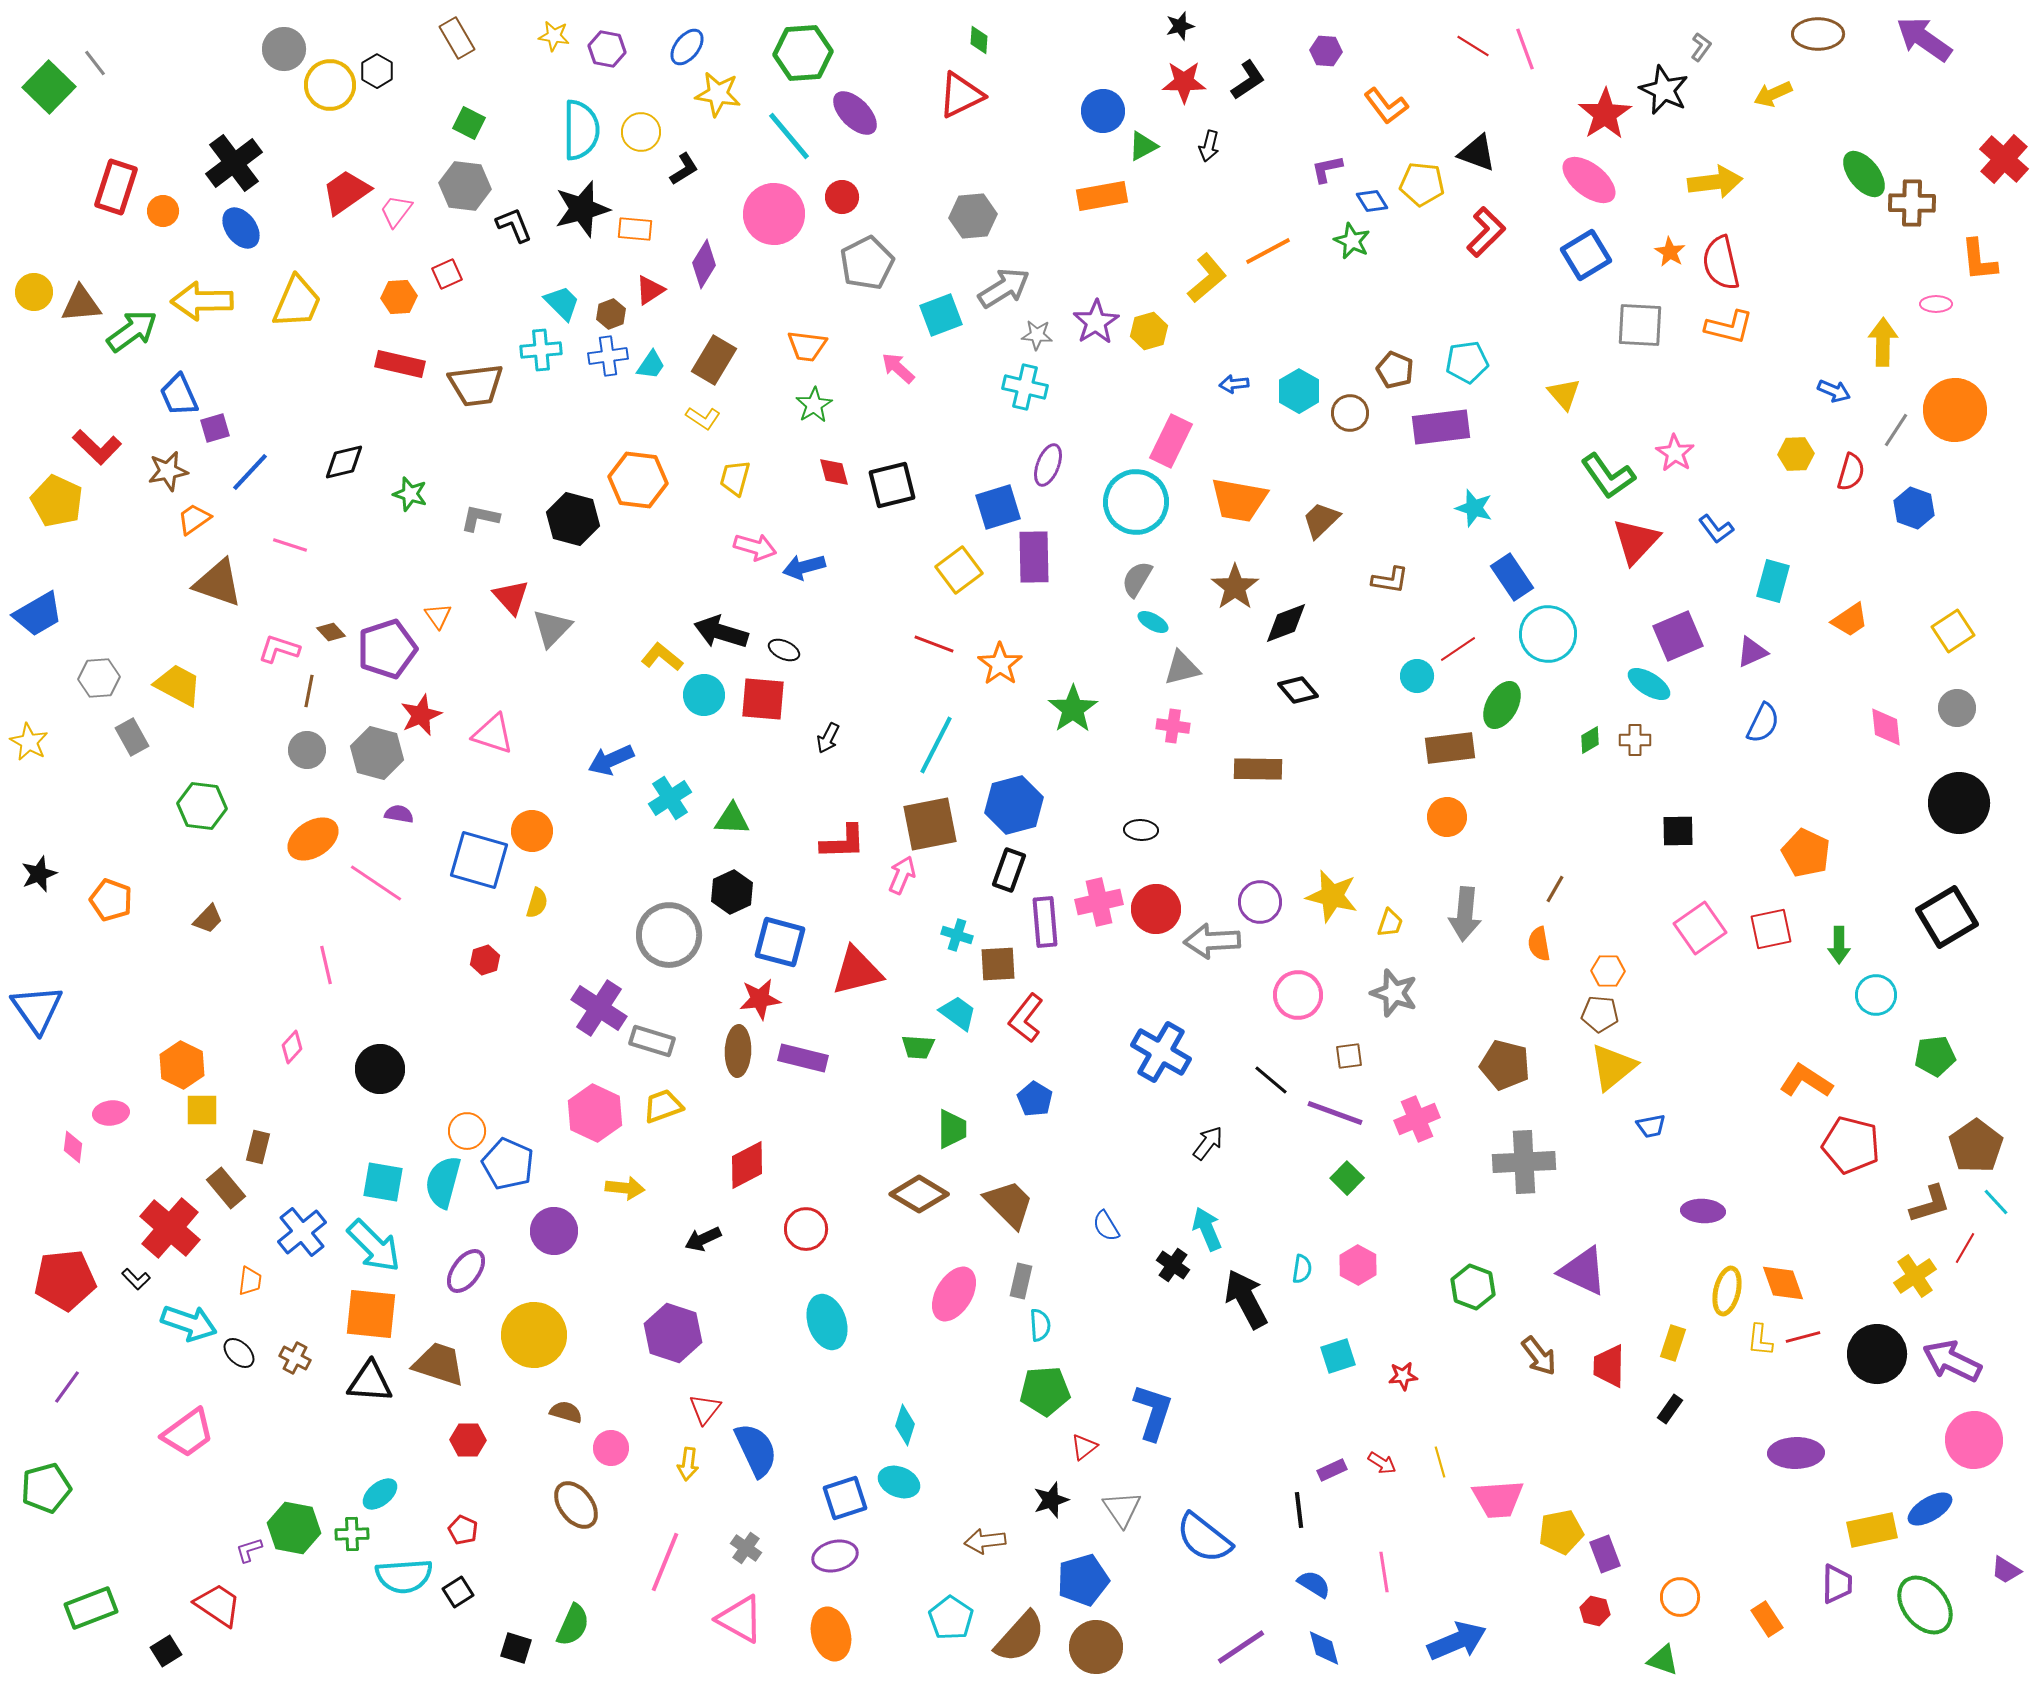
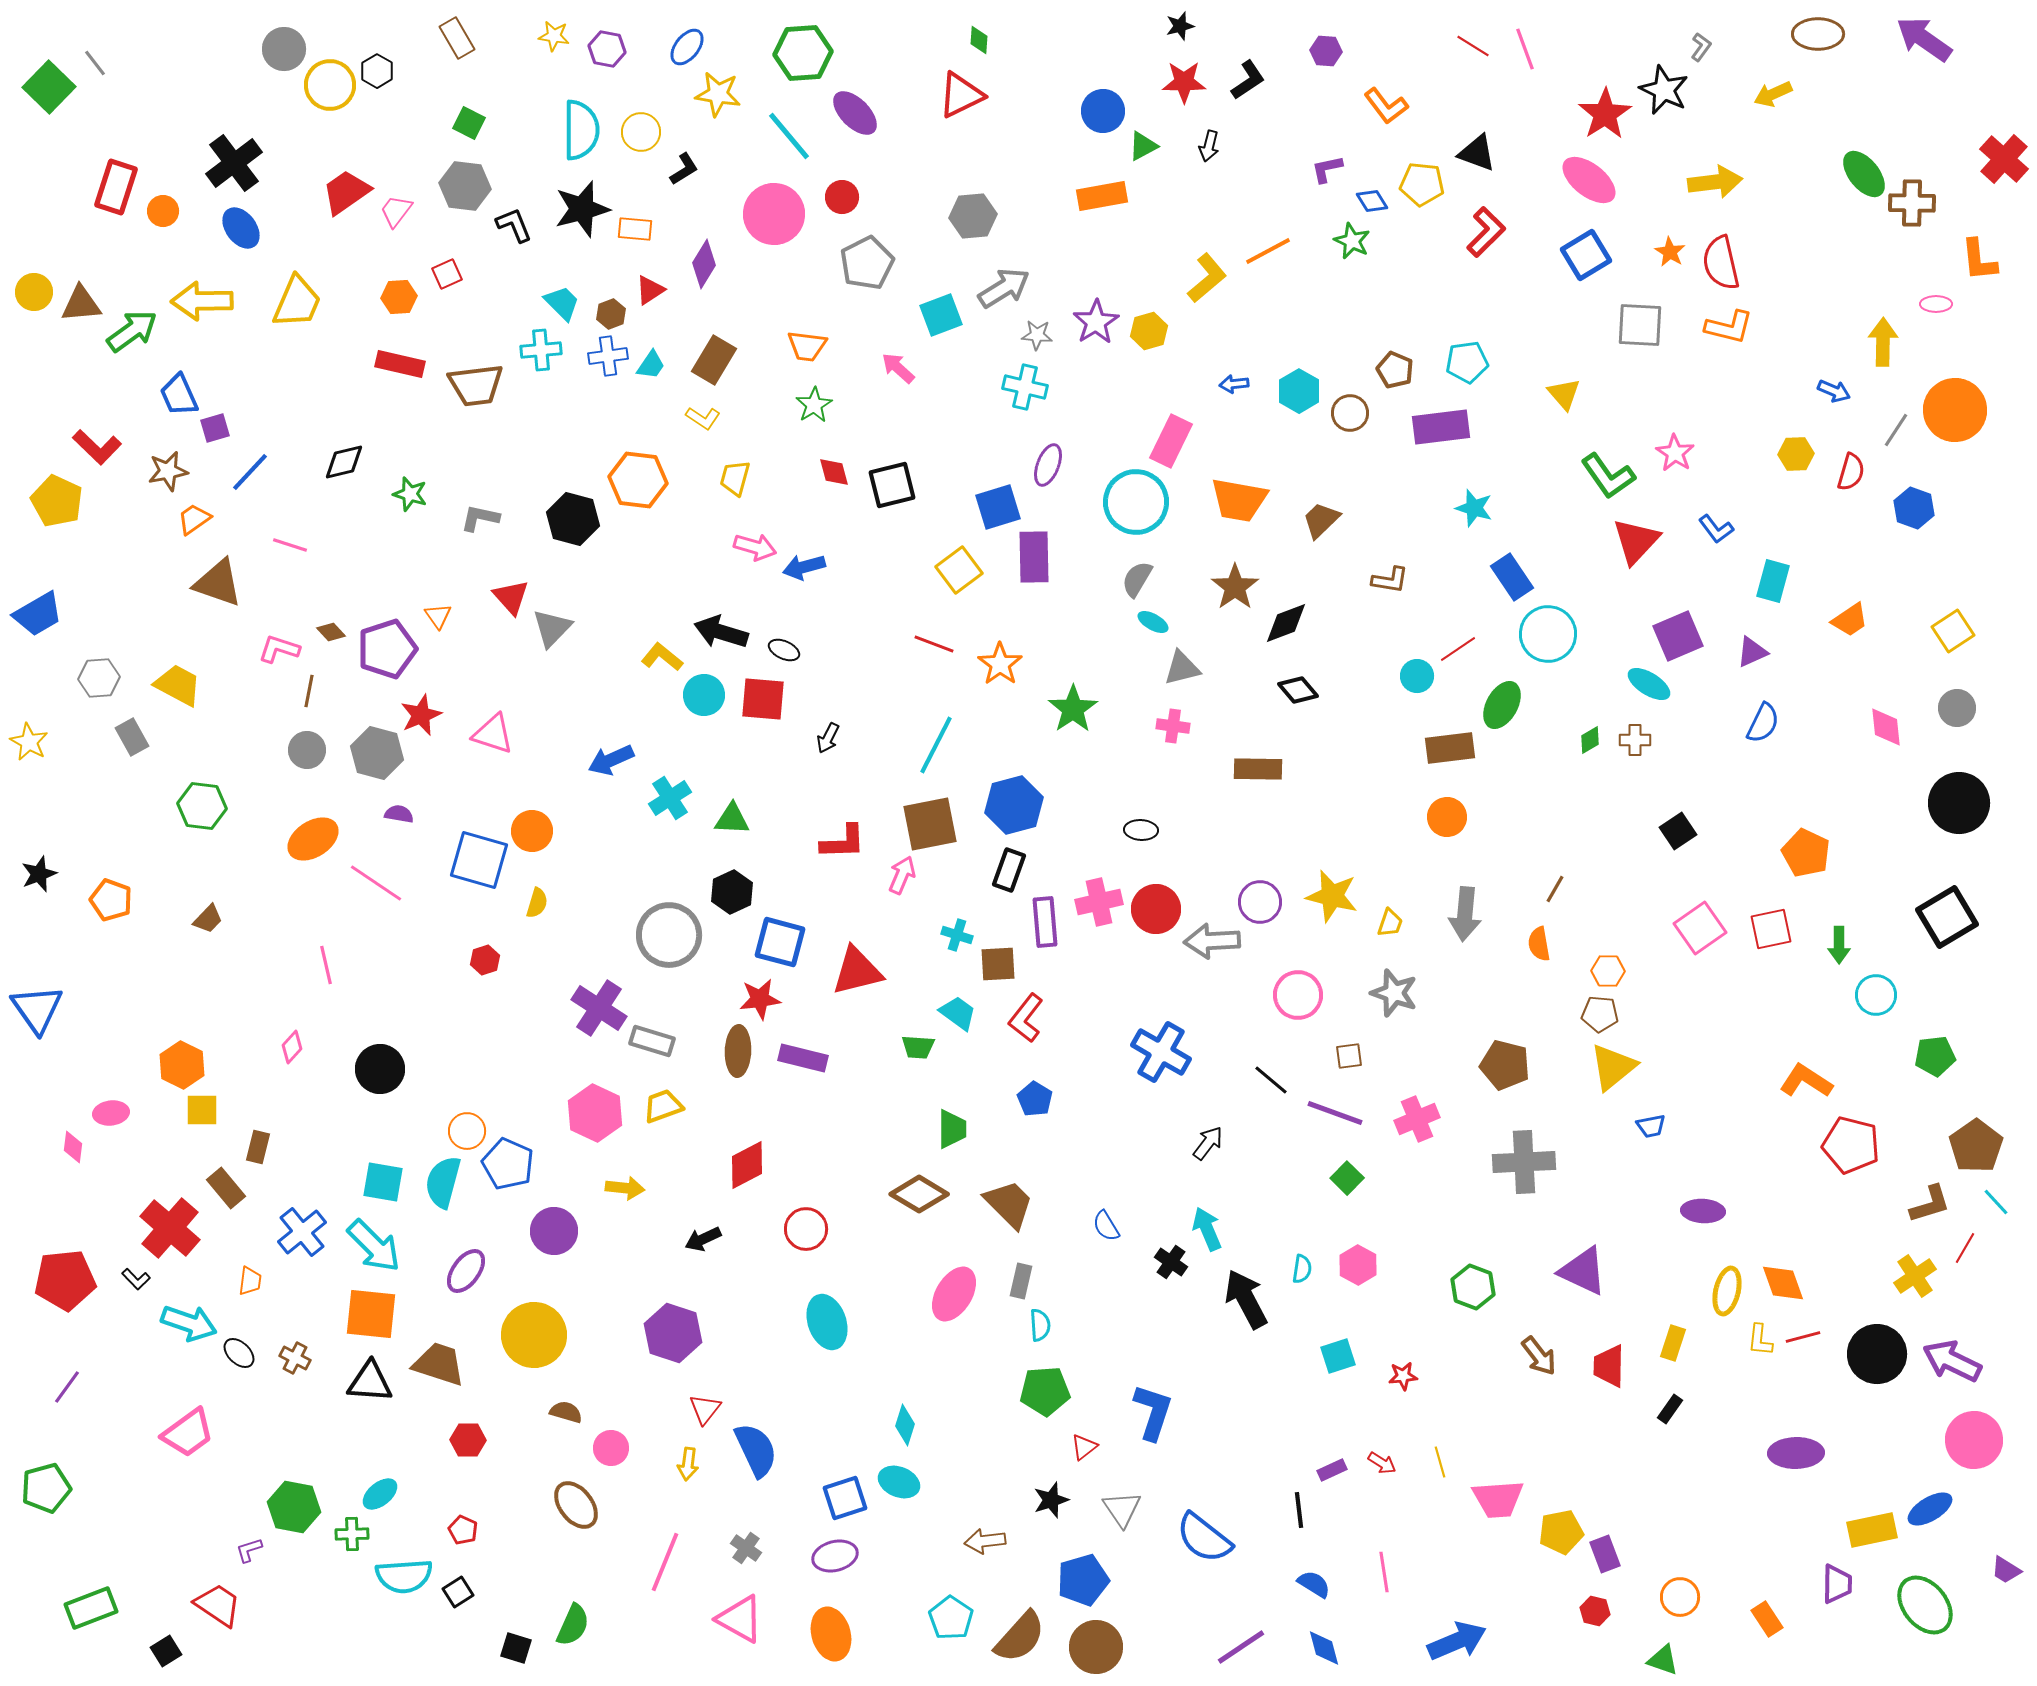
black square at (1678, 831): rotated 33 degrees counterclockwise
black cross at (1173, 1265): moved 2 px left, 3 px up
green hexagon at (294, 1528): moved 21 px up
